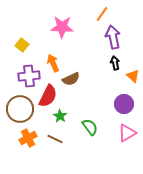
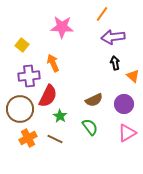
purple arrow: rotated 85 degrees counterclockwise
brown semicircle: moved 23 px right, 21 px down
